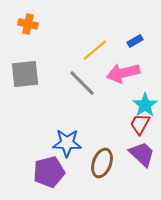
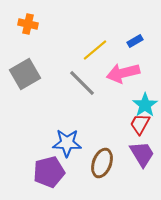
gray square: rotated 24 degrees counterclockwise
purple trapezoid: rotated 16 degrees clockwise
